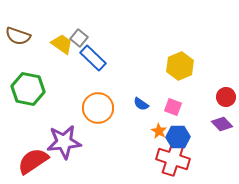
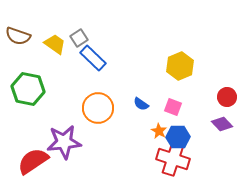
gray square: rotated 18 degrees clockwise
yellow trapezoid: moved 7 px left
red circle: moved 1 px right
